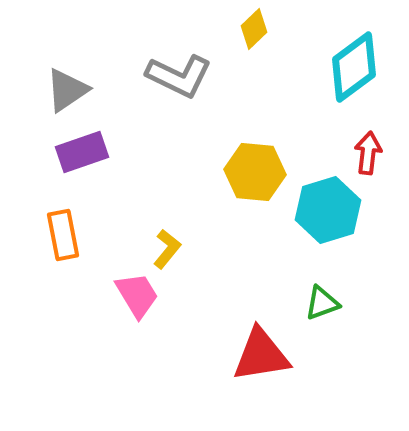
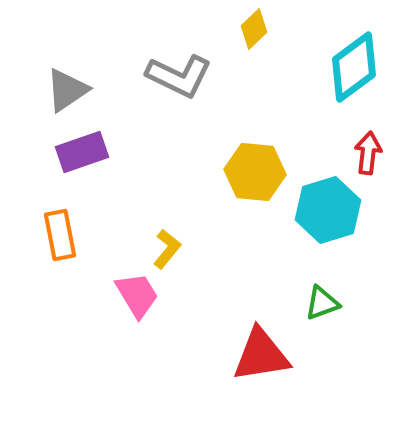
orange rectangle: moved 3 px left
